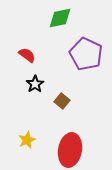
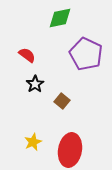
yellow star: moved 6 px right, 2 px down
